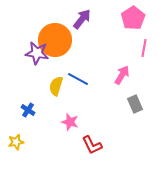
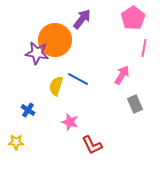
yellow star: rotated 14 degrees clockwise
